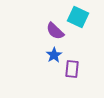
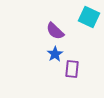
cyan square: moved 11 px right
blue star: moved 1 px right, 1 px up
